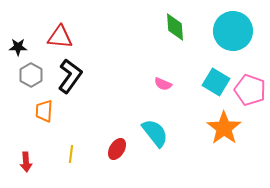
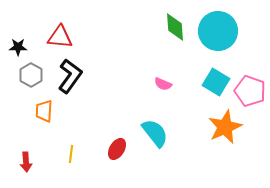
cyan circle: moved 15 px left
pink pentagon: moved 1 px down
orange star: moved 1 px right, 1 px up; rotated 12 degrees clockwise
